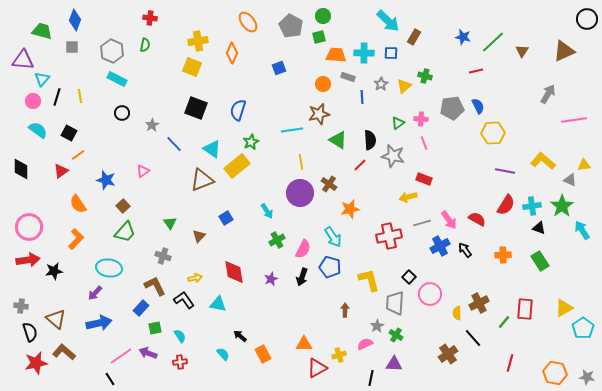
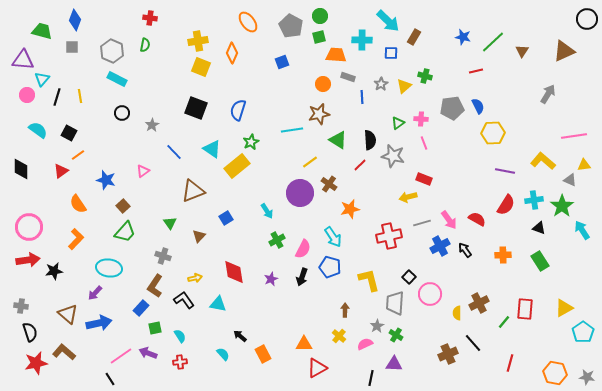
green circle at (323, 16): moved 3 px left
cyan cross at (364, 53): moved 2 px left, 13 px up
yellow square at (192, 67): moved 9 px right
blue square at (279, 68): moved 3 px right, 6 px up
pink circle at (33, 101): moved 6 px left, 6 px up
pink line at (574, 120): moved 16 px down
blue line at (174, 144): moved 8 px down
yellow line at (301, 162): moved 9 px right; rotated 63 degrees clockwise
brown triangle at (202, 180): moved 9 px left, 11 px down
cyan cross at (532, 206): moved 2 px right, 6 px up
brown L-shape at (155, 286): rotated 120 degrees counterclockwise
brown triangle at (56, 319): moved 12 px right, 5 px up
cyan pentagon at (583, 328): moved 4 px down
black line at (473, 338): moved 5 px down
brown cross at (448, 354): rotated 12 degrees clockwise
yellow cross at (339, 355): moved 19 px up; rotated 32 degrees counterclockwise
